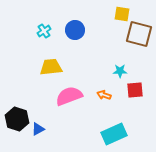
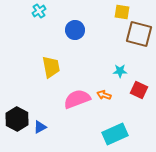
yellow square: moved 2 px up
cyan cross: moved 5 px left, 20 px up
yellow trapezoid: rotated 85 degrees clockwise
red square: moved 4 px right; rotated 30 degrees clockwise
pink semicircle: moved 8 px right, 3 px down
black hexagon: rotated 10 degrees clockwise
blue triangle: moved 2 px right, 2 px up
cyan rectangle: moved 1 px right
